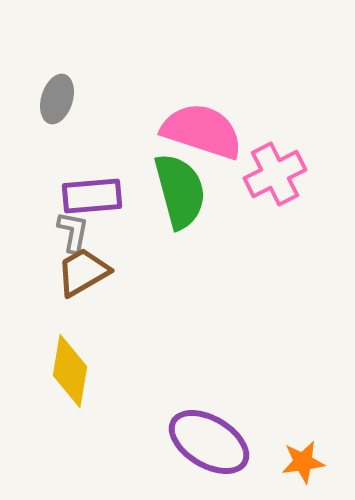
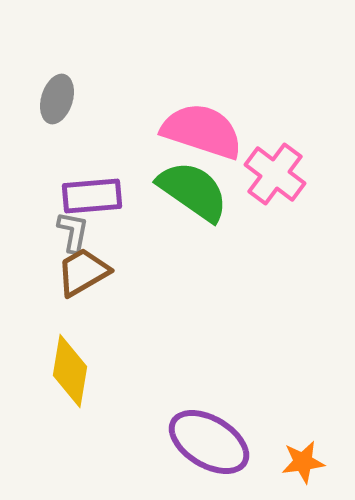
pink cross: rotated 26 degrees counterclockwise
green semicircle: moved 13 px right; rotated 40 degrees counterclockwise
